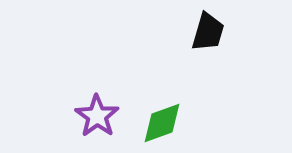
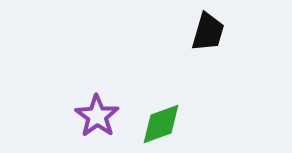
green diamond: moved 1 px left, 1 px down
